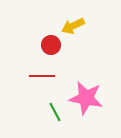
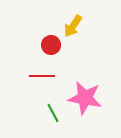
yellow arrow: rotated 30 degrees counterclockwise
pink star: moved 1 px left
green line: moved 2 px left, 1 px down
